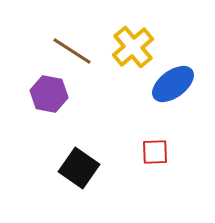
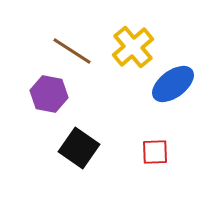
black square: moved 20 px up
